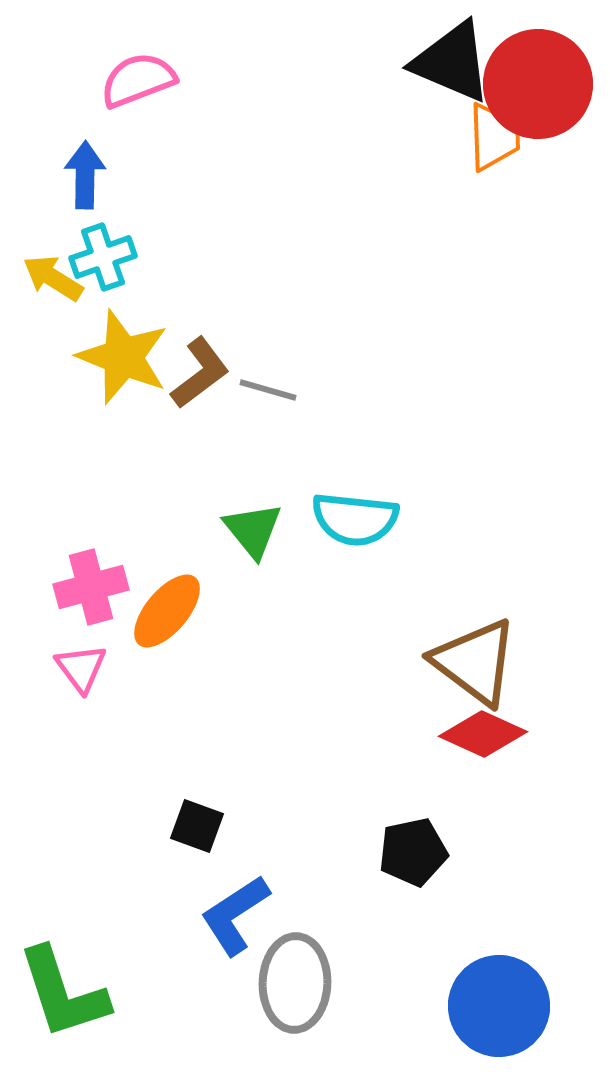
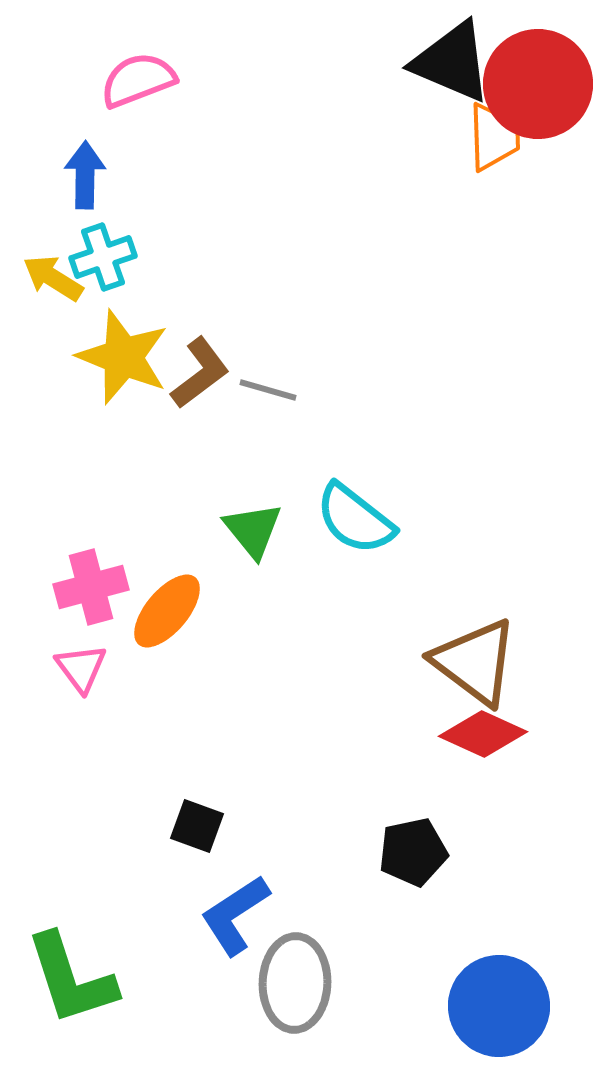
cyan semicircle: rotated 32 degrees clockwise
green L-shape: moved 8 px right, 14 px up
